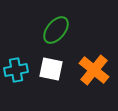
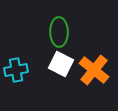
green ellipse: moved 3 px right, 2 px down; rotated 40 degrees counterclockwise
white square: moved 10 px right, 5 px up; rotated 15 degrees clockwise
